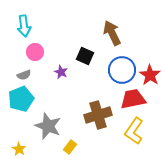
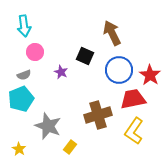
blue circle: moved 3 px left
